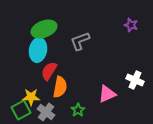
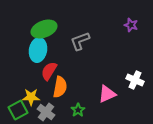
green square: moved 3 px left
